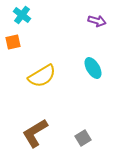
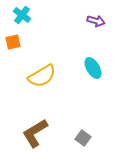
purple arrow: moved 1 px left
gray square: rotated 21 degrees counterclockwise
